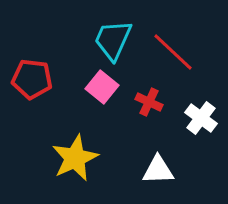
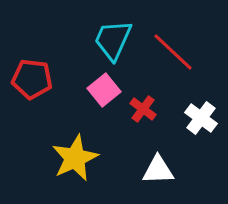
pink square: moved 2 px right, 3 px down; rotated 12 degrees clockwise
red cross: moved 6 px left, 7 px down; rotated 12 degrees clockwise
